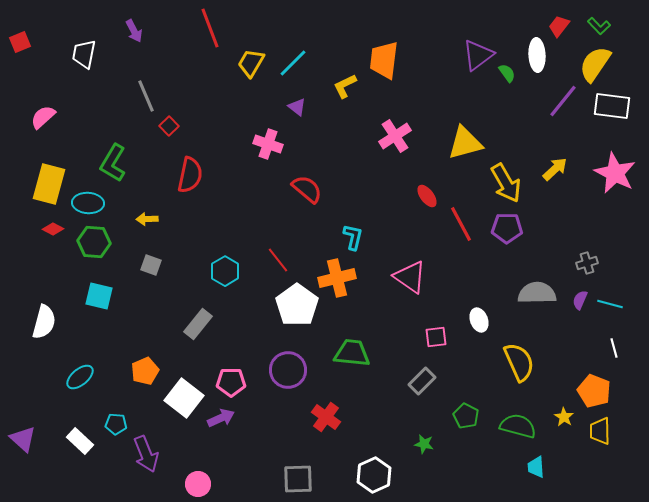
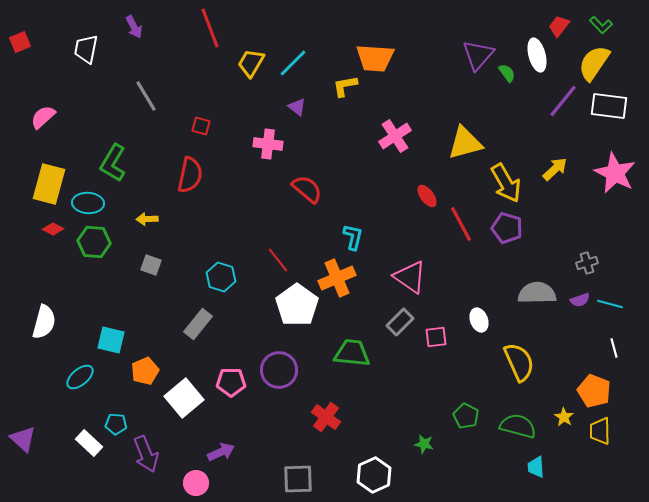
green L-shape at (599, 26): moved 2 px right, 1 px up
purple arrow at (134, 31): moved 4 px up
white trapezoid at (84, 54): moved 2 px right, 5 px up
purple triangle at (478, 55): rotated 12 degrees counterclockwise
white ellipse at (537, 55): rotated 12 degrees counterclockwise
orange trapezoid at (384, 60): moved 9 px left, 2 px up; rotated 93 degrees counterclockwise
yellow semicircle at (595, 64): moved 1 px left, 1 px up
yellow L-shape at (345, 86): rotated 16 degrees clockwise
gray line at (146, 96): rotated 8 degrees counterclockwise
white rectangle at (612, 106): moved 3 px left
red square at (169, 126): moved 32 px right; rotated 30 degrees counterclockwise
pink cross at (268, 144): rotated 12 degrees counterclockwise
purple pentagon at (507, 228): rotated 16 degrees clockwise
cyan hexagon at (225, 271): moved 4 px left, 6 px down; rotated 12 degrees counterclockwise
orange cross at (337, 278): rotated 9 degrees counterclockwise
cyan square at (99, 296): moved 12 px right, 44 px down
purple semicircle at (580, 300): rotated 132 degrees counterclockwise
purple circle at (288, 370): moved 9 px left
gray rectangle at (422, 381): moved 22 px left, 59 px up
white square at (184, 398): rotated 12 degrees clockwise
purple arrow at (221, 418): moved 34 px down
white rectangle at (80, 441): moved 9 px right, 2 px down
pink circle at (198, 484): moved 2 px left, 1 px up
